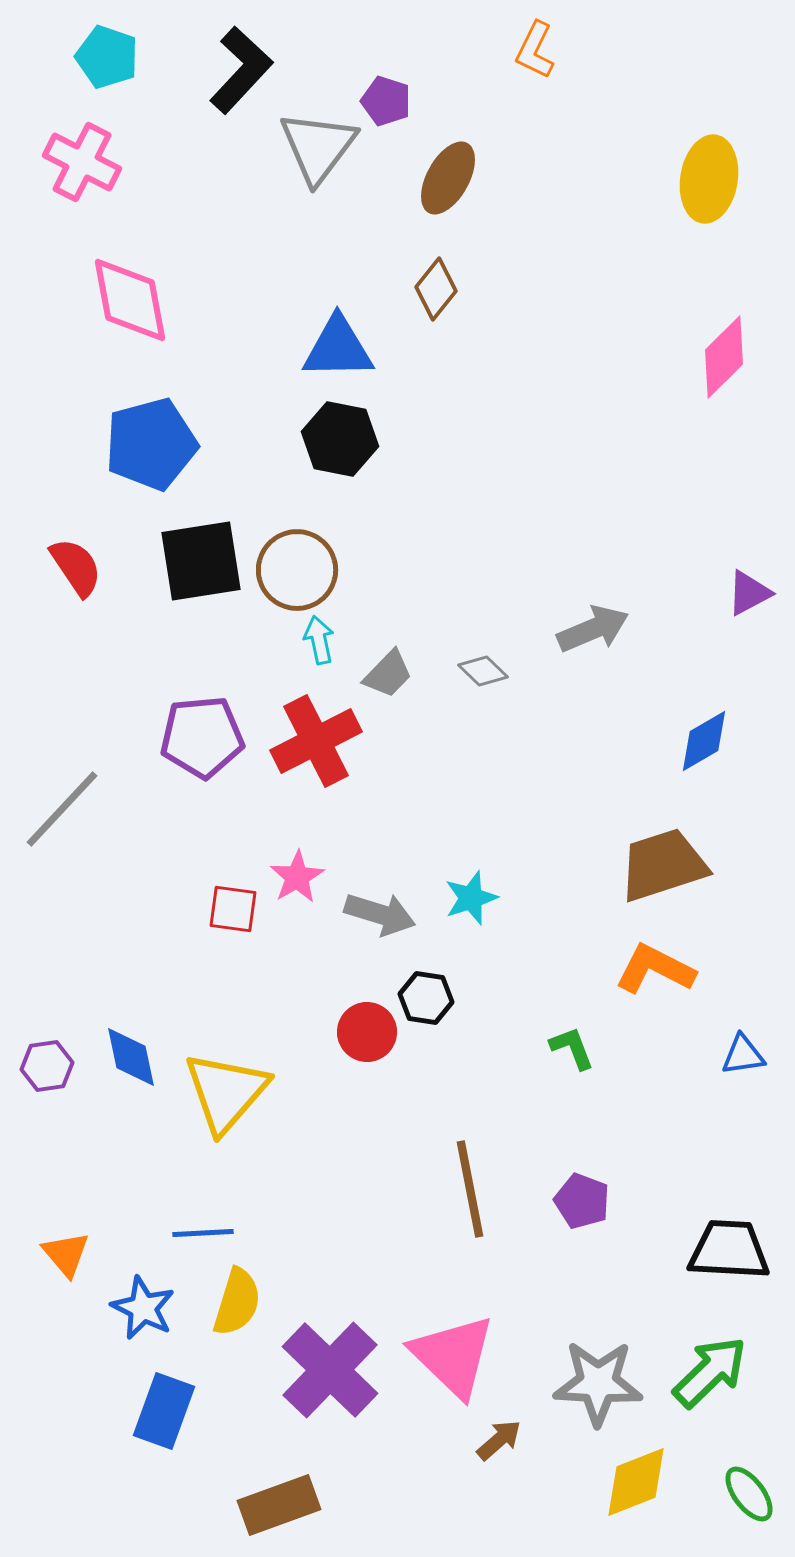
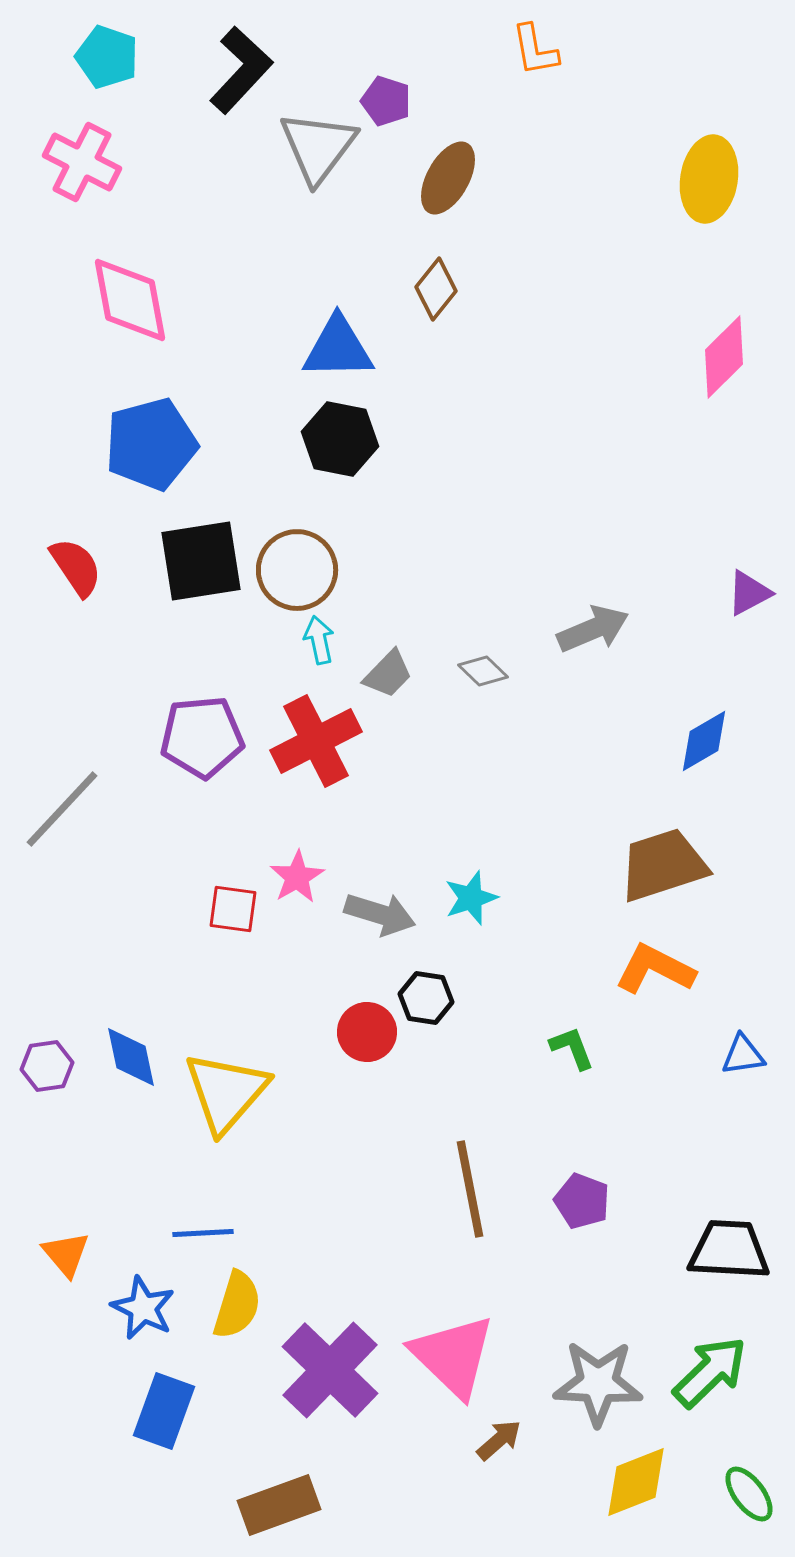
orange L-shape at (535, 50): rotated 36 degrees counterclockwise
yellow semicircle at (237, 1302): moved 3 px down
